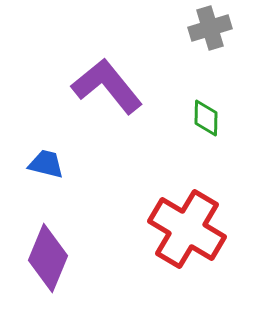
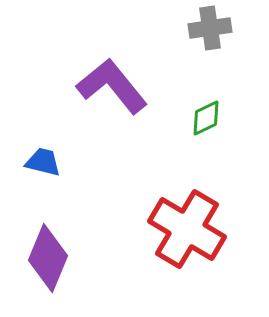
gray cross: rotated 9 degrees clockwise
purple L-shape: moved 5 px right
green diamond: rotated 63 degrees clockwise
blue trapezoid: moved 3 px left, 2 px up
